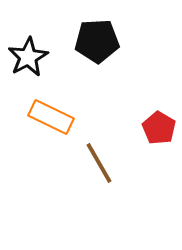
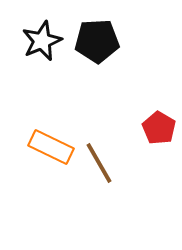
black star: moved 14 px right, 16 px up; rotated 6 degrees clockwise
orange rectangle: moved 30 px down
